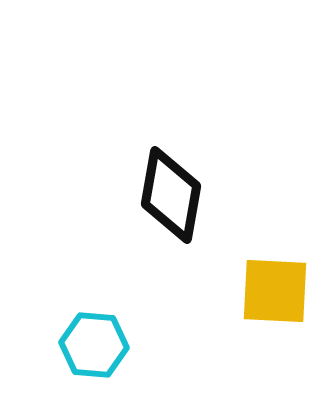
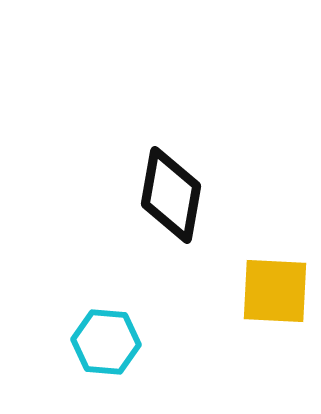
cyan hexagon: moved 12 px right, 3 px up
